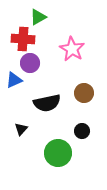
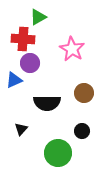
black semicircle: rotated 12 degrees clockwise
